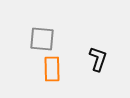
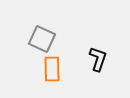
gray square: rotated 20 degrees clockwise
